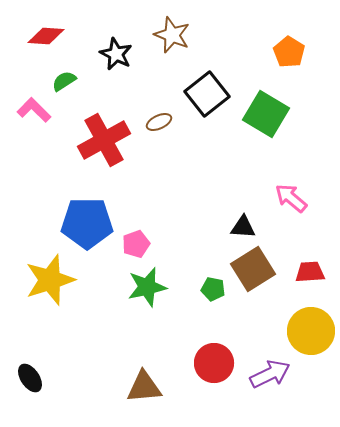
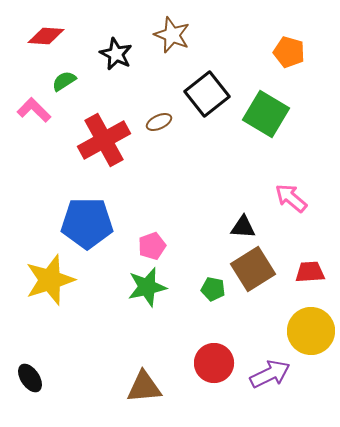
orange pentagon: rotated 16 degrees counterclockwise
pink pentagon: moved 16 px right, 2 px down
